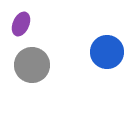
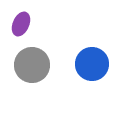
blue circle: moved 15 px left, 12 px down
